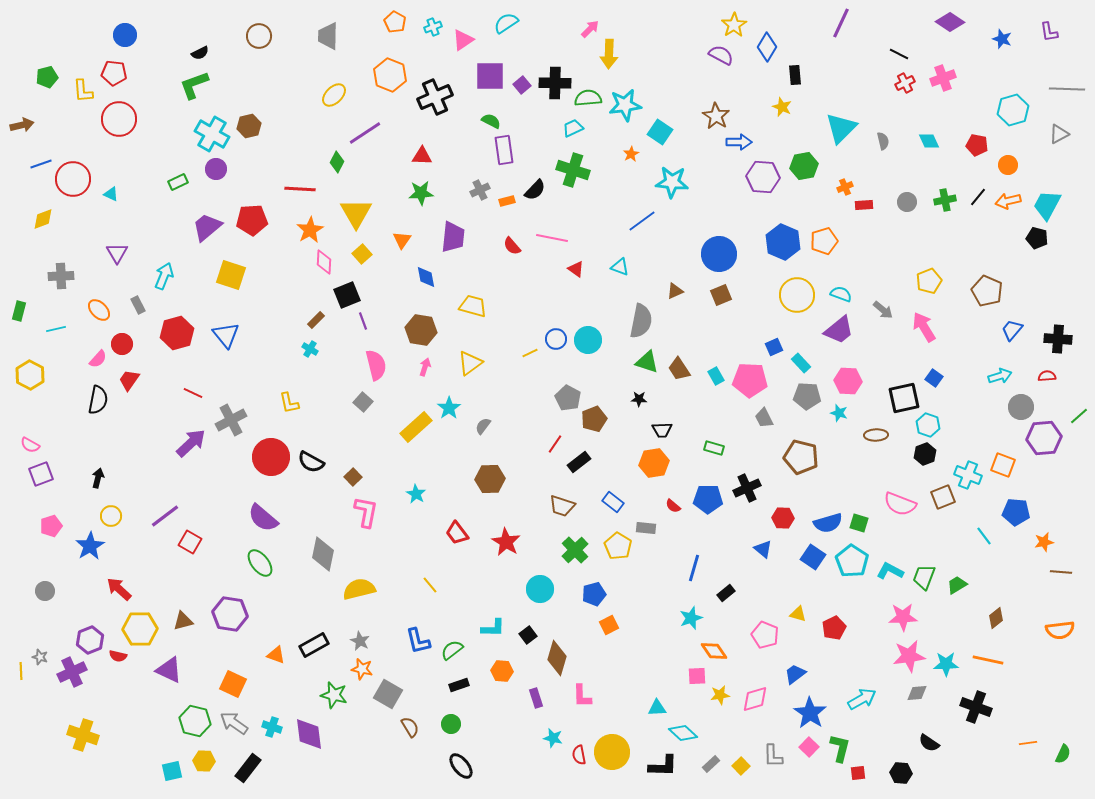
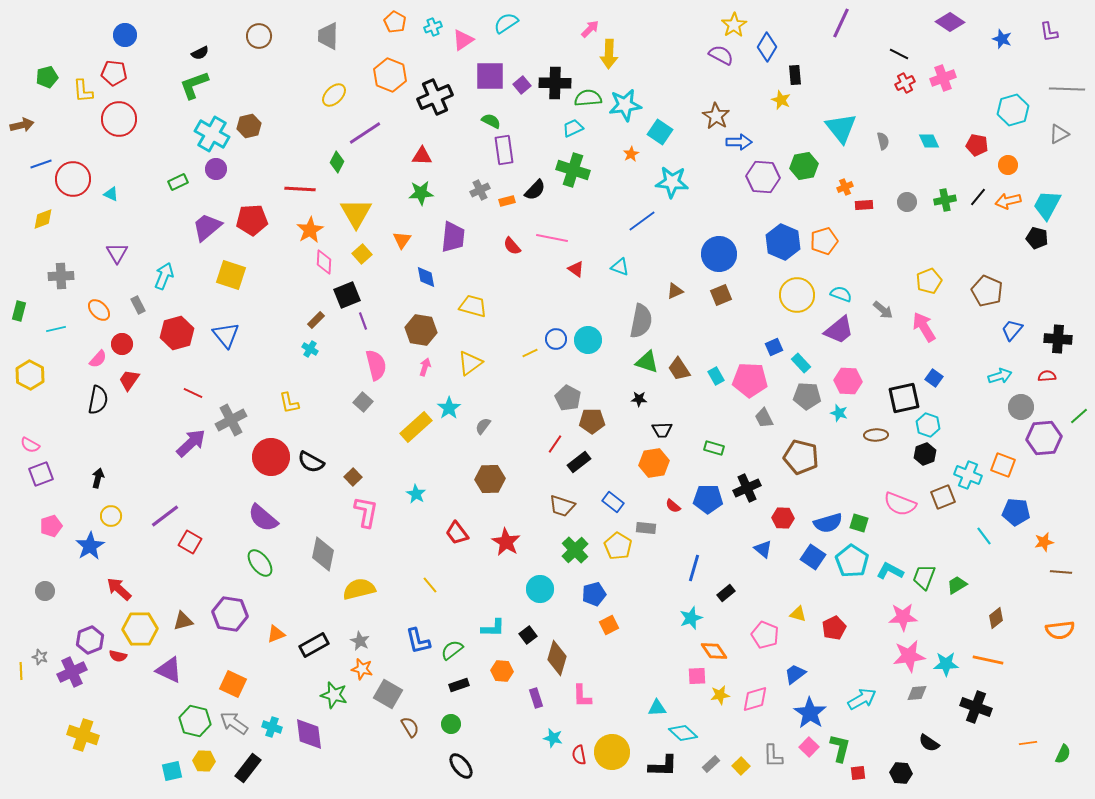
yellow star at (782, 107): moved 1 px left, 7 px up
cyan triangle at (841, 128): rotated 24 degrees counterclockwise
brown pentagon at (594, 419): moved 2 px left, 2 px down; rotated 20 degrees clockwise
orange triangle at (276, 655): moved 21 px up; rotated 42 degrees counterclockwise
